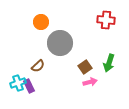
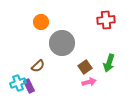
red cross: rotated 12 degrees counterclockwise
gray circle: moved 2 px right
pink arrow: moved 1 px left
